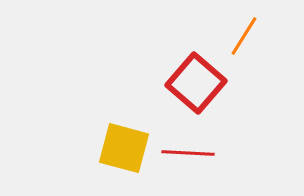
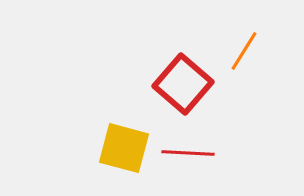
orange line: moved 15 px down
red square: moved 13 px left, 1 px down
